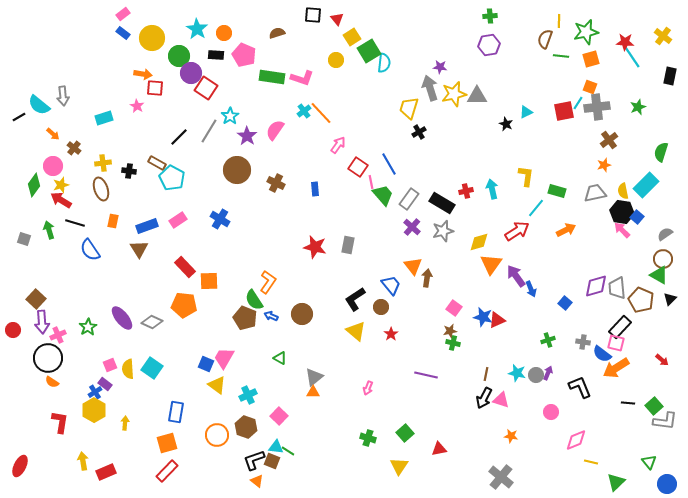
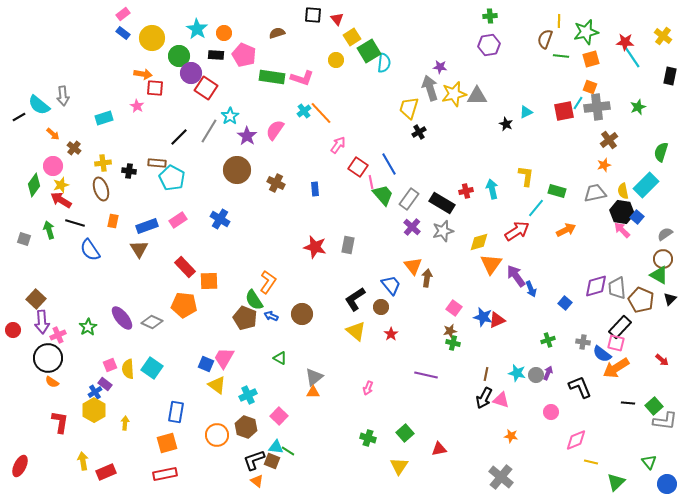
brown rectangle at (157, 163): rotated 24 degrees counterclockwise
red rectangle at (167, 471): moved 2 px left, 3 px down; rotated 35 degrees clockwise
